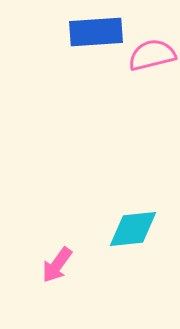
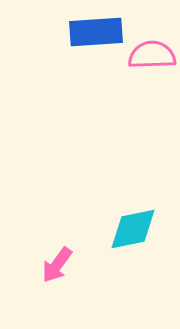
pink semicircle: rotated 12 degrees clockwise
cyan diamond: rotated 6 degrees counterclockwise
